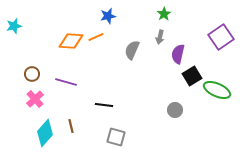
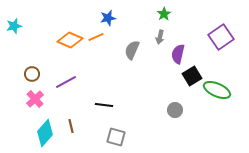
blue star: moved 2 px down
orange diamond: moved 1 px left, 1 px up; rotated 20 degrees clockwise
purple line: rotated 45 degrees counterclockwise
